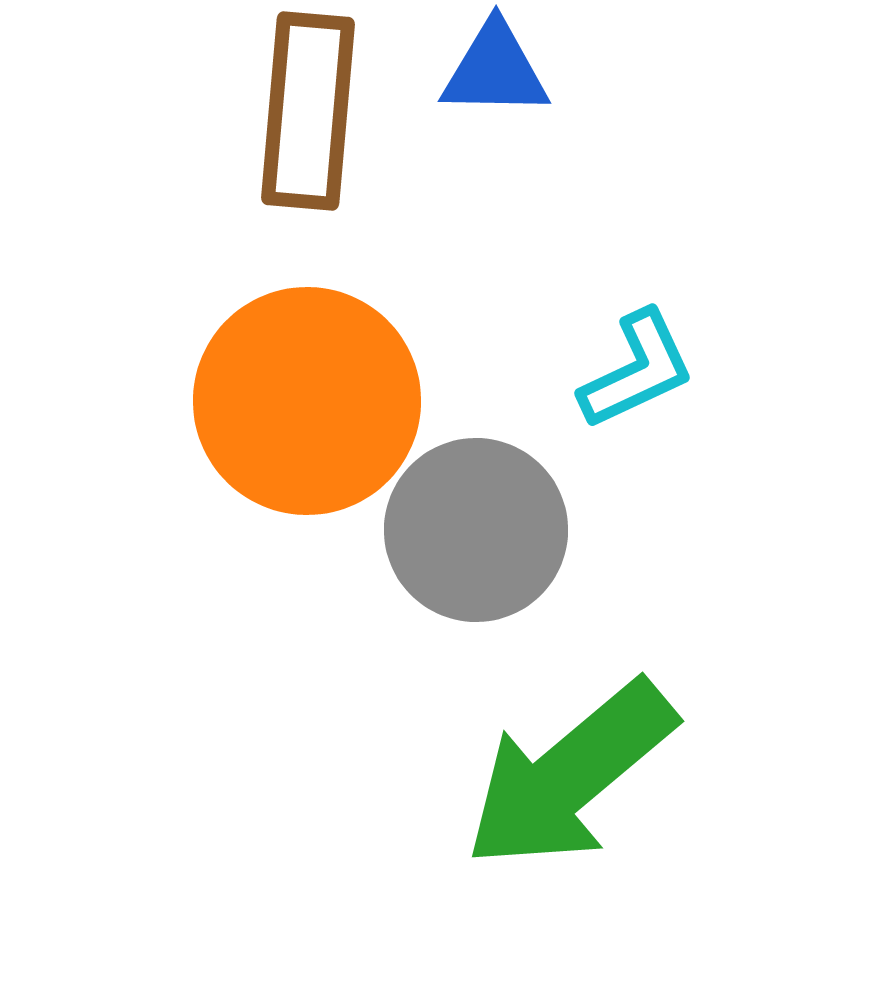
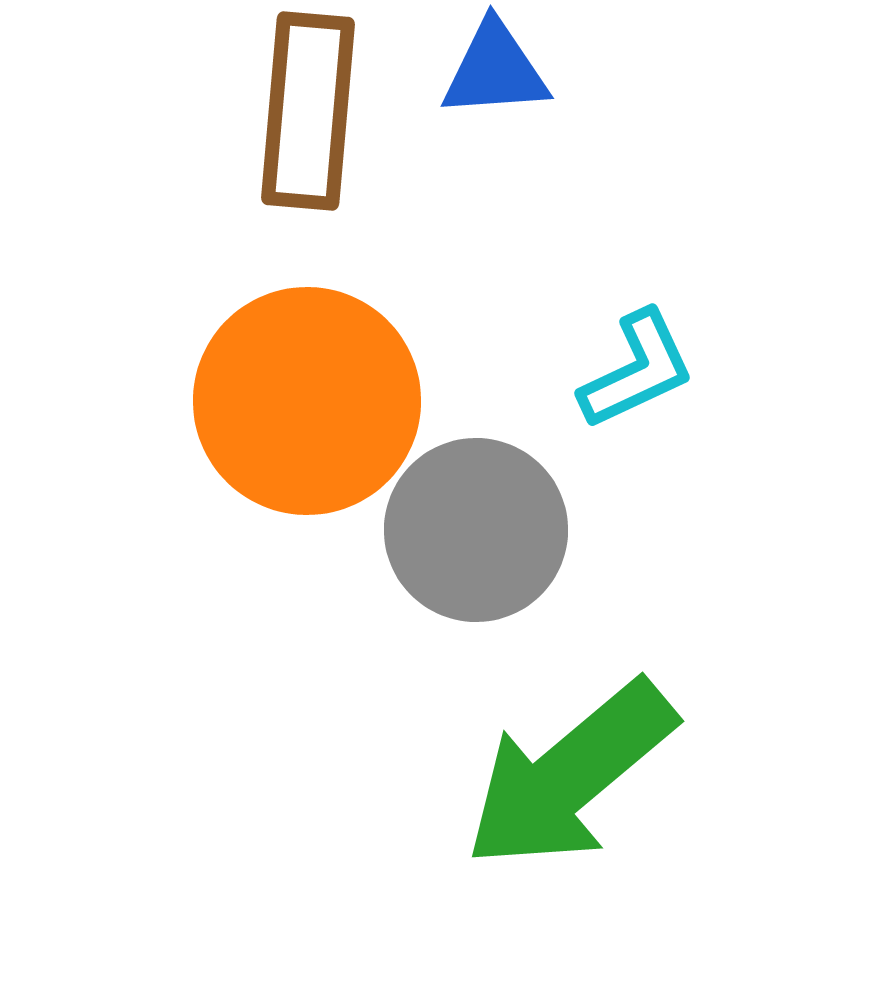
blue triangle: rotated 5 degrees counterclockwise
